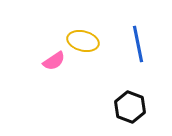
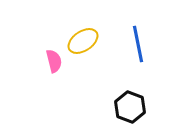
yellow ellipse: rotated 48 degrees counterclockwise
pink semicircle: rotated 70 degrees counterclockwise
